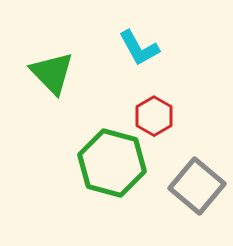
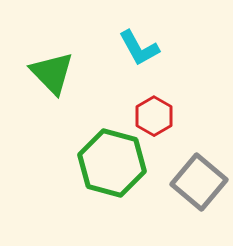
gray square: moved 2 px right, 4 px up
